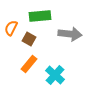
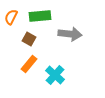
orange semicircle: moved 11 px up
